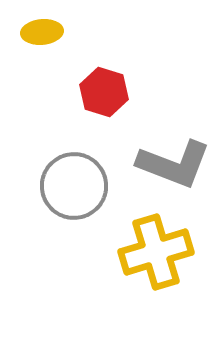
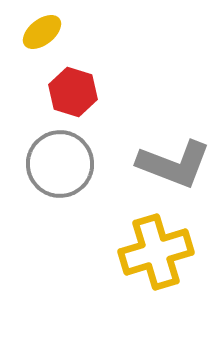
yellow ellipse: rotated 33 degrees counterclockwise
red hexagon: moved 31 px left
gray circle: moved 14 px left, 22 px up
